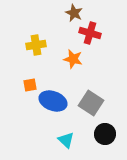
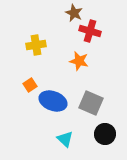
red cross: moved 2 px up
orange star: moved 6 px right, 2 px down
orange square: rotated 24 degrees counterclockwise
gray square: rotated 10 degrees counterclockwise
cyan triangle: moved 1 px left, 1 px up
